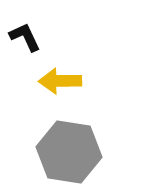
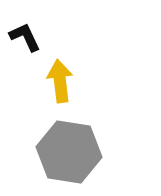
yellow arrow: rotated 84 degrees clockwise
